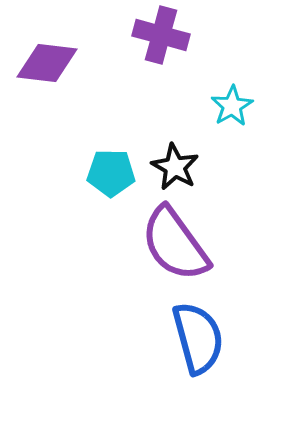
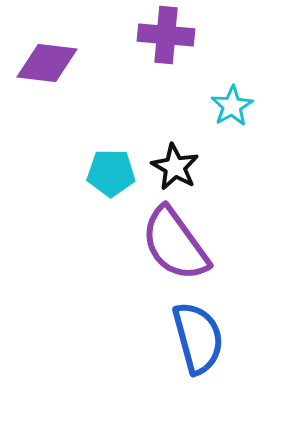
purple cross: moved 5 px right; rotated 10 degrees counterclockwise
